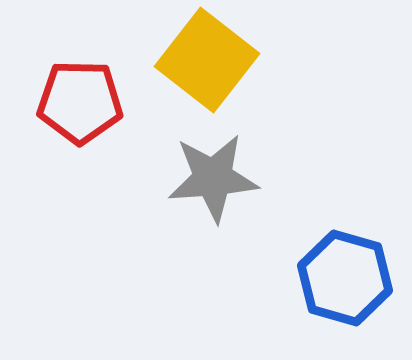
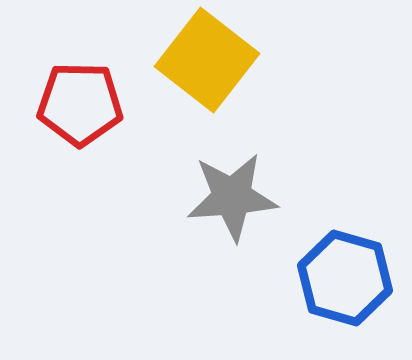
red pentagon: moved 2 px down
gray star: moved 19 px right, 19 px down
